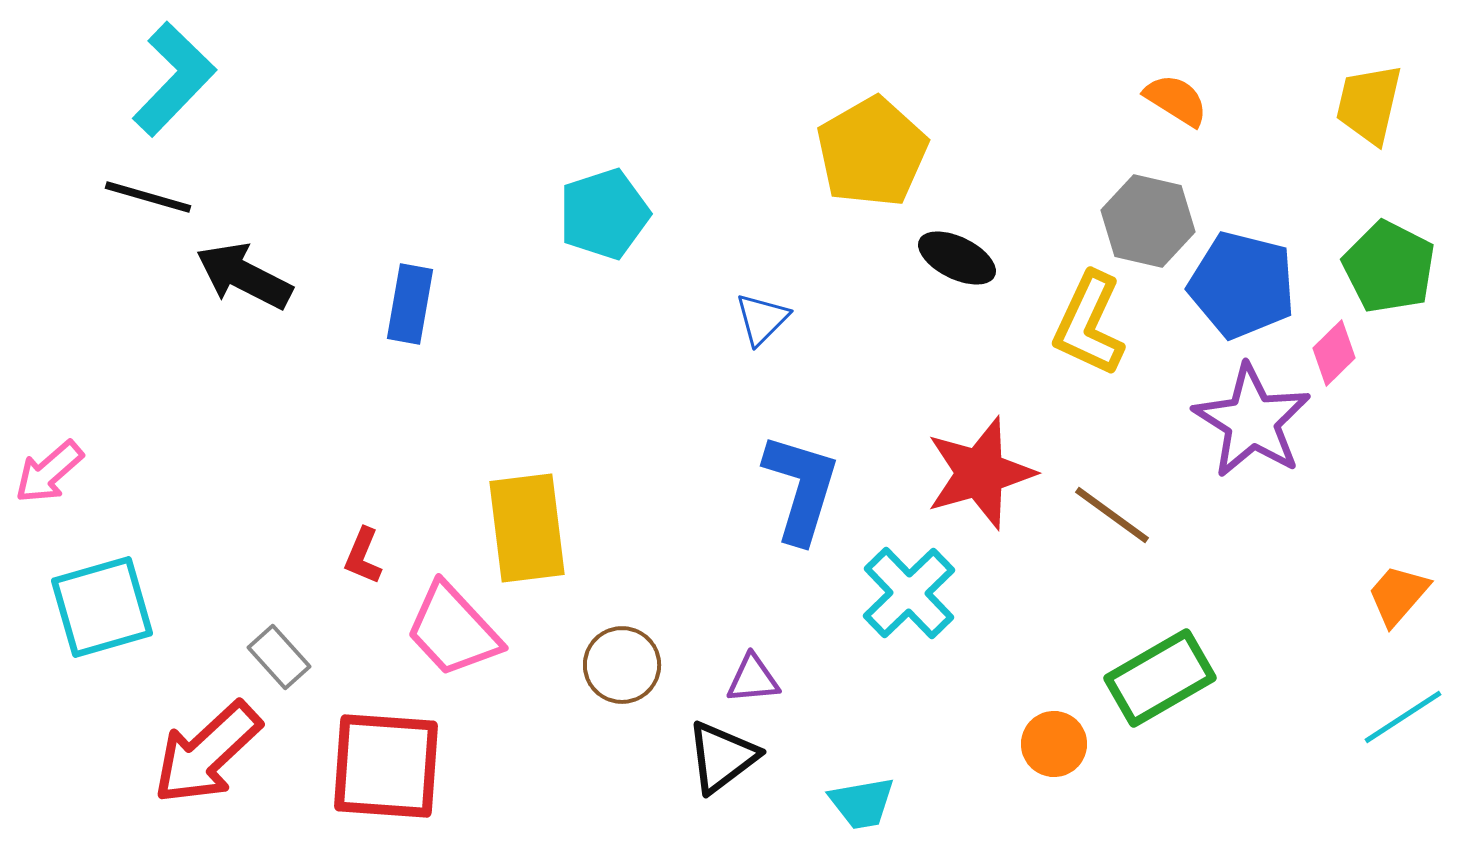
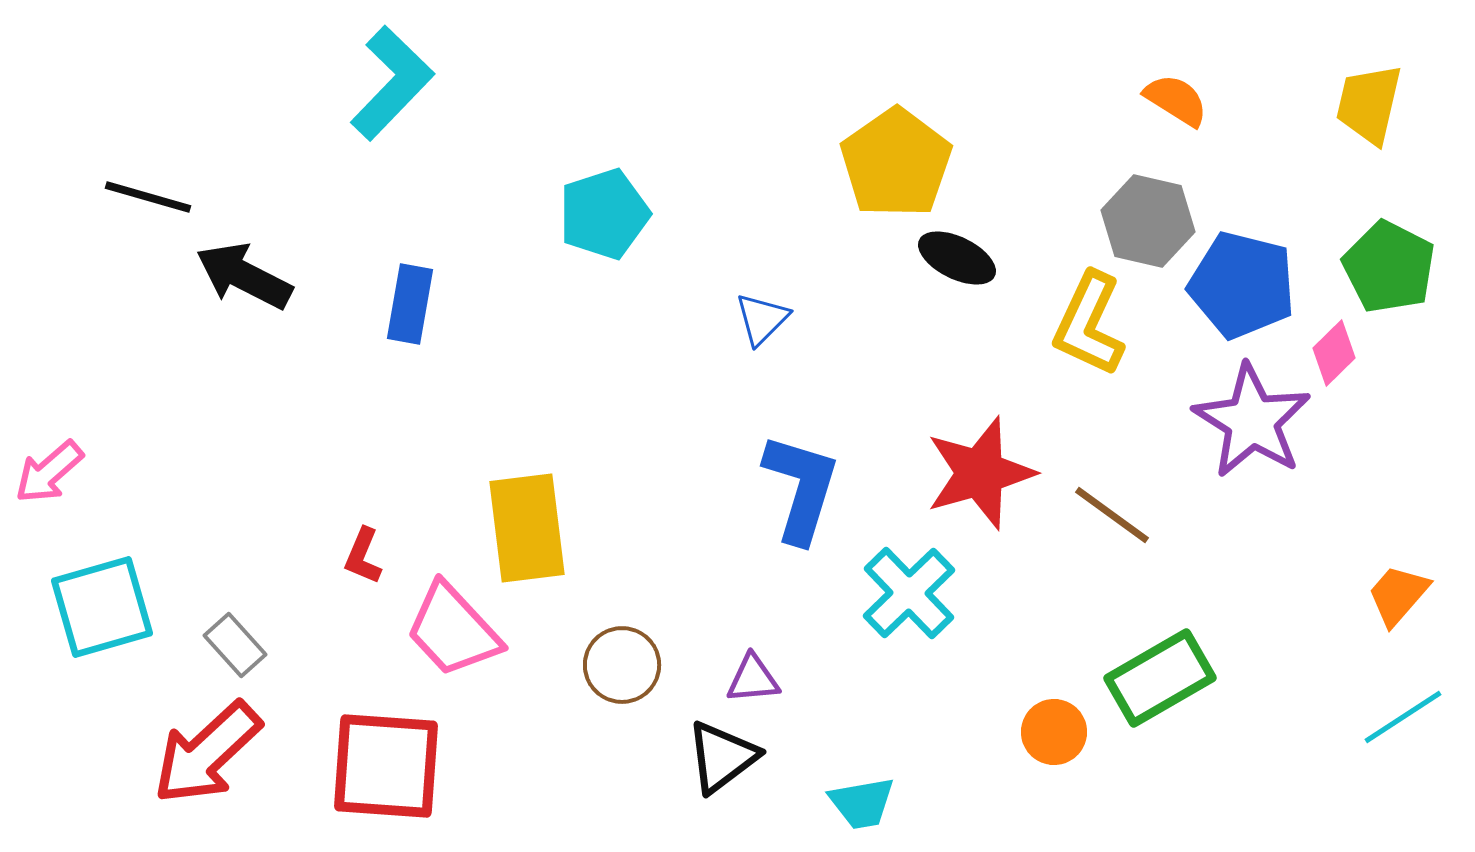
cyan L-shape: moved 218 px right, 4 px down
yellow pentagon: moved 24 px right, 11 px down; rotated 5 degrees counterclockwise
gray rectangle: moved 44 px left, 12 px up
orange circle: moved 12 px up
